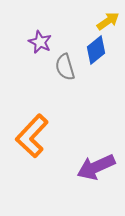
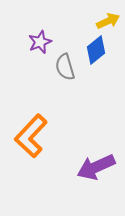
yellow arrow: rotated 10 degrees clockwise
purple star: rotated 25 degrees clockwise
orange L-shape: moved 1 px left
